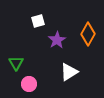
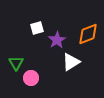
white square: moved 1 px left, 7 px down
orange diamond: rotated 40 degrees clockwise
white triangle: moved 2 px right, 10 px up
pink circle: moved 2 px right, 6 px up
